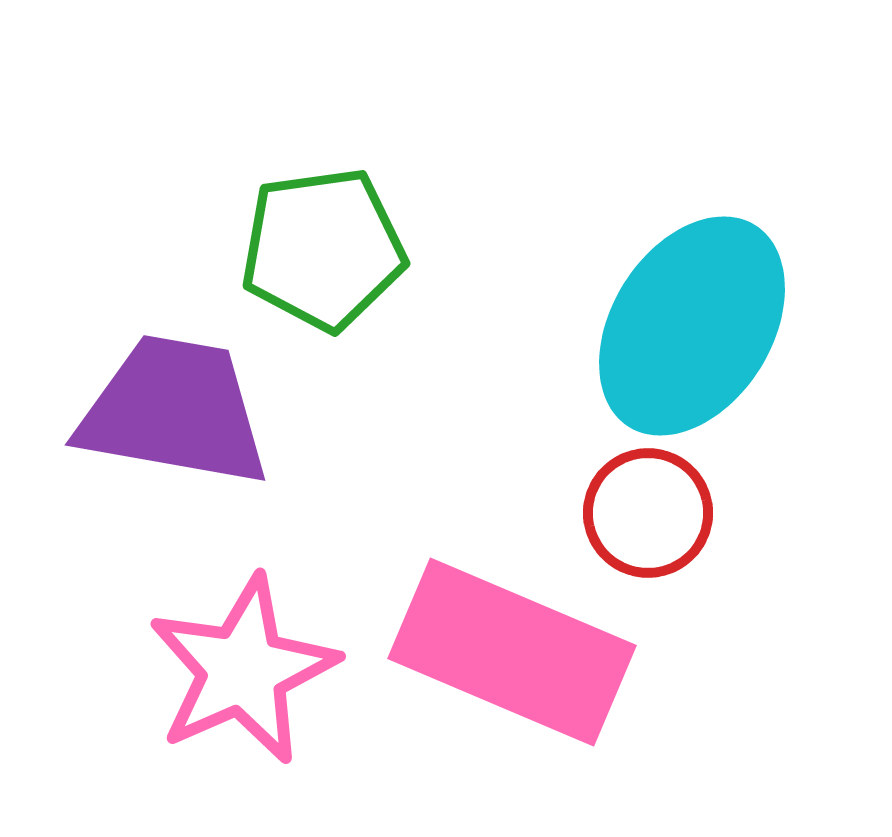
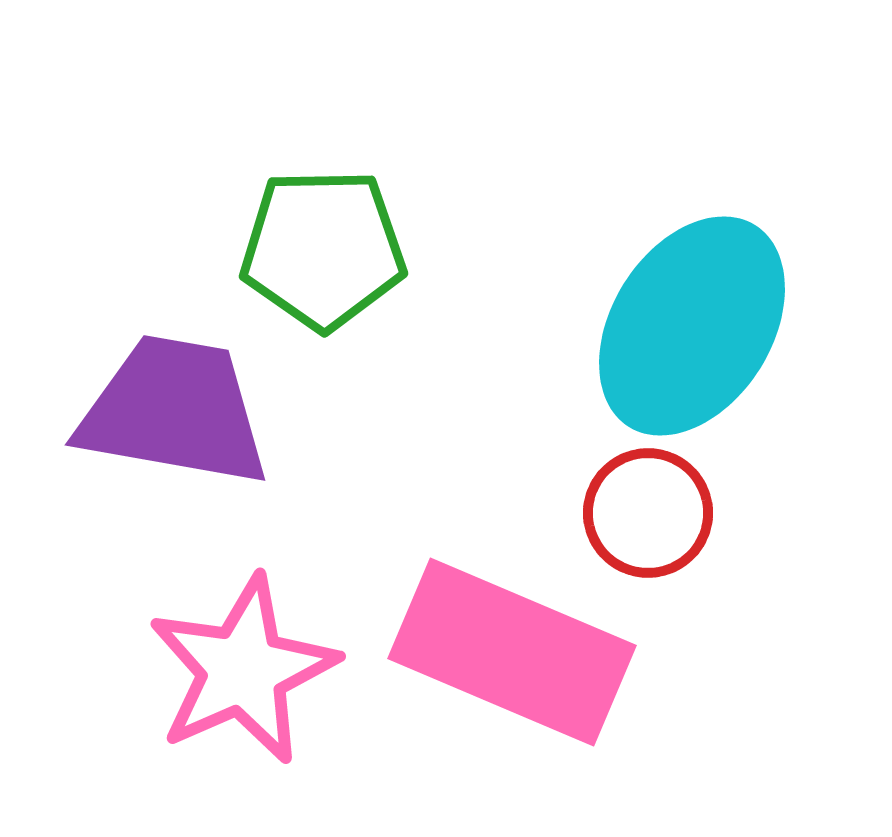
green pentagon: rotated 7 degrees clockwise
